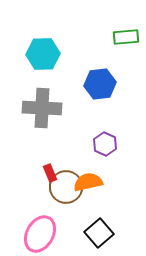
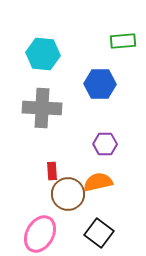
green rectangle: moved 3 px left, 4 px down
cyan hexagon: rotated 8 degrees clockwise
blue hexagon: rotated 8 degrees clockwise
purple hexagon: rotated 25 degrees counterclockwise
red rectangle: moved 2 px right, 2 px up; rotated 18 degrees clockwise
orange semicircle: moved 10 px right
brown circle: moved 2 px right, 7 px down
black square: rotated 12 degrees counterclockwise
